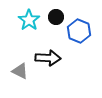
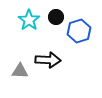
blue hexagon: rotated 20 degrees clockwise
black arrow: moved 2 px down
gray triangle: rotated 24 degrees counterclockwise
